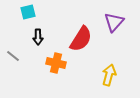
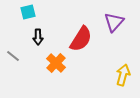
orange cross: rotated 30 degrees clockwise
yellow arrow: moved 14 px right
